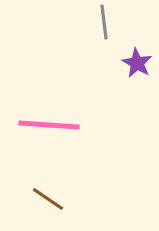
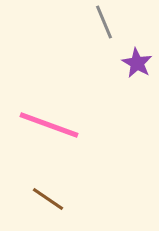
gray line: rotated 16 degrees counterclockwise
pink line: rotated 16 degrees clockwise
